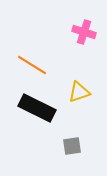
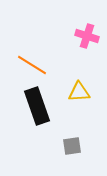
pink cross: moved 3 px right, 4 px down
yellow triangle: rotated 15 degrees clockwise
black rectangle: moved 2 px up; rotated 45 degrees clockwise
